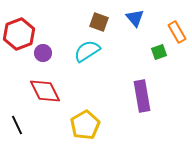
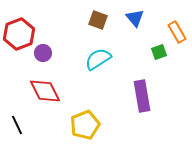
brown square: moved 1 px left, 2 px up
cyan semicircle: moved 11 px right, 8 px down
yellow pentagon: rotated 8 degrees clockwise
